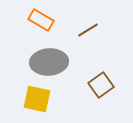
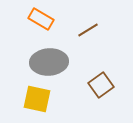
orange rectangle: moved 1 px up
